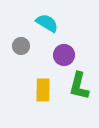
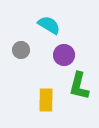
cyan semicircle: moved 2 px right, 2 px down
gray circle: moved 4 px down
yellow rectangle: moved 3 px right, 10 px down
